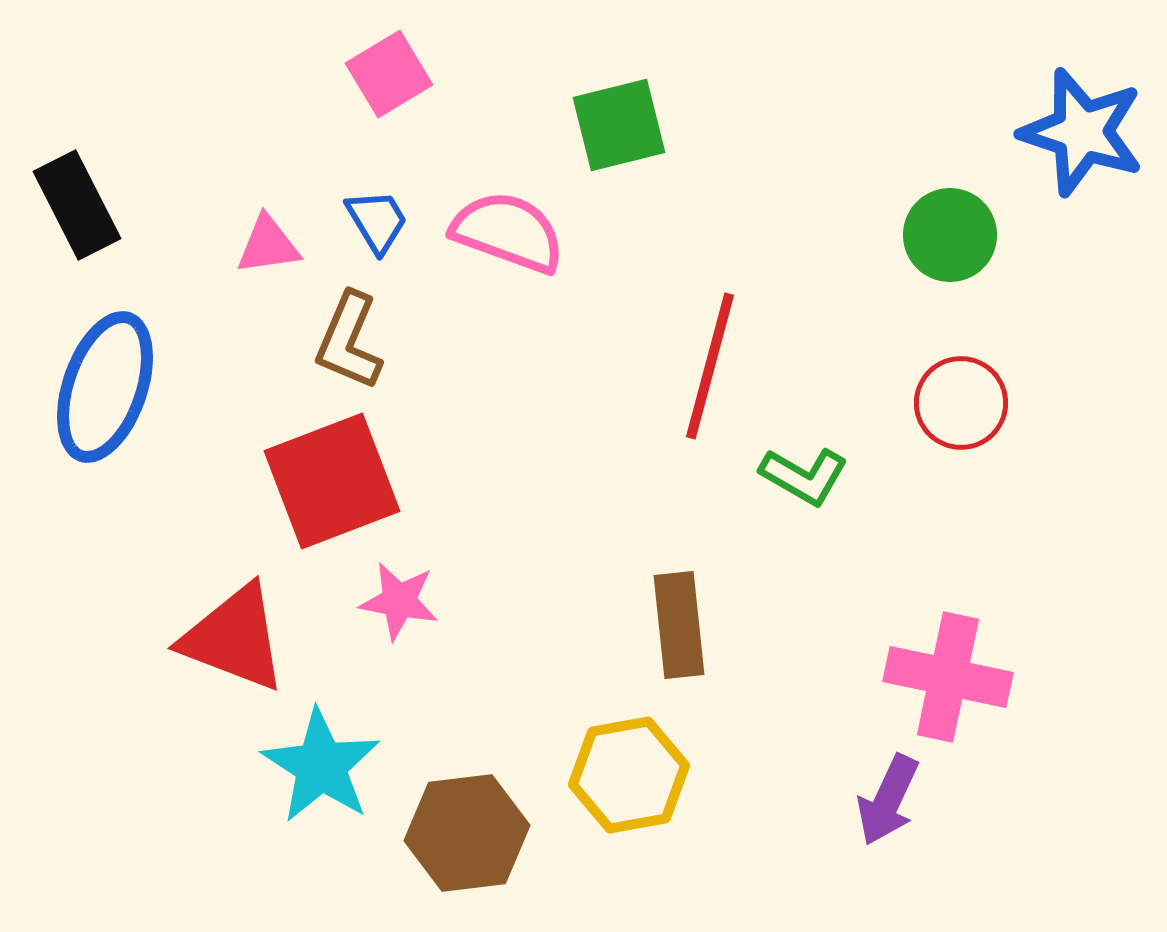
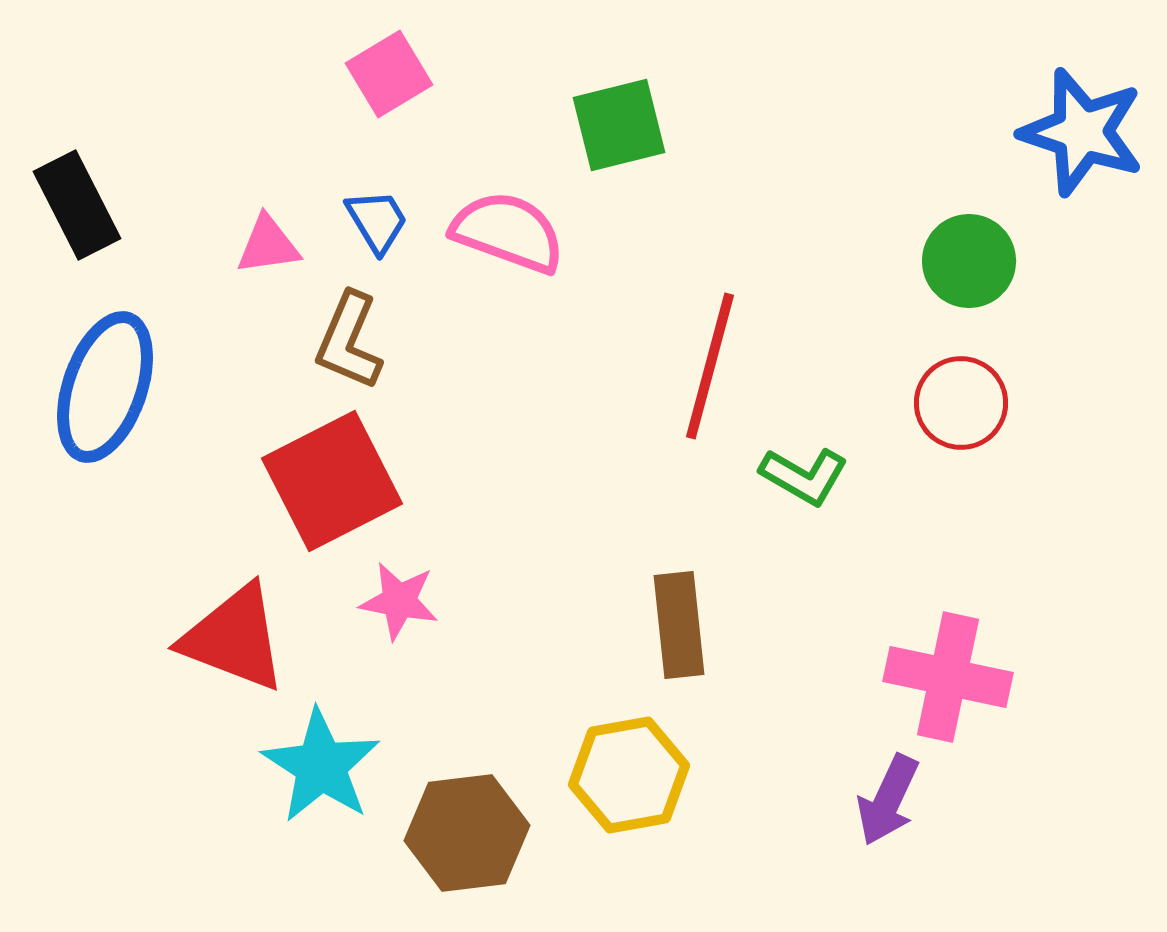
green circle: moved 19 px right, 26 px down
red square: rotated 6 degrees counterclockwise
